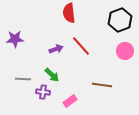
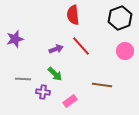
red semicircle: moved 4 px right, 2 px down
black hexagon: moved 2 px up
purple star: rotated 12 degrees counterclockwise
green arrow: moved 3 px right, 1 px up
